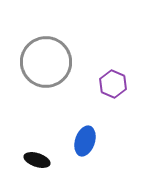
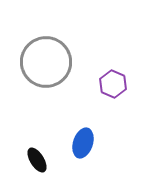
blue ellipse: moved 2 px left, 2 px down
black ellipse: rotated 40 degrees clockwise
